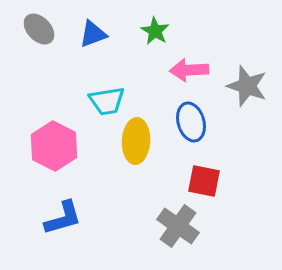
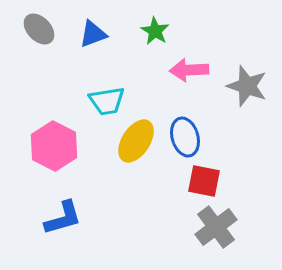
blue ellipse: moved 6 px left, 15 px down
yellow ellipse: rotated 30 degrees clockwise
gray cross: moved 38 px right, 1 px down; rotated 18 degrees clockwise
